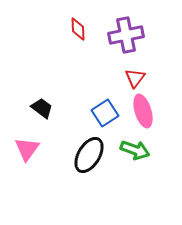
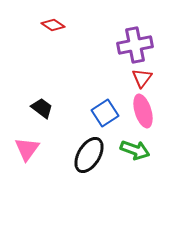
red diamond: moved 25 px left, 4 px up; rotated 55 degrees counterclockwise
purple cross: moved 9 px right, 10 px down
red triangle: moved 7 px right
